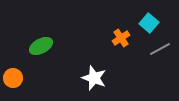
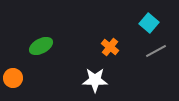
orange cross: moved 11 px left, 9 px down; rotated 18 degrees counterclockwise
gray line: moved 4 px left, 2 px down
white star: moved 1 px right, 2 px down; rotated 20 degrees counterclockwise
